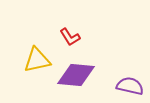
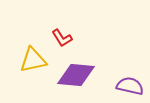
red L-shape: moved 8 px left, 1 px down
yellow triangle: moved 4 px left
